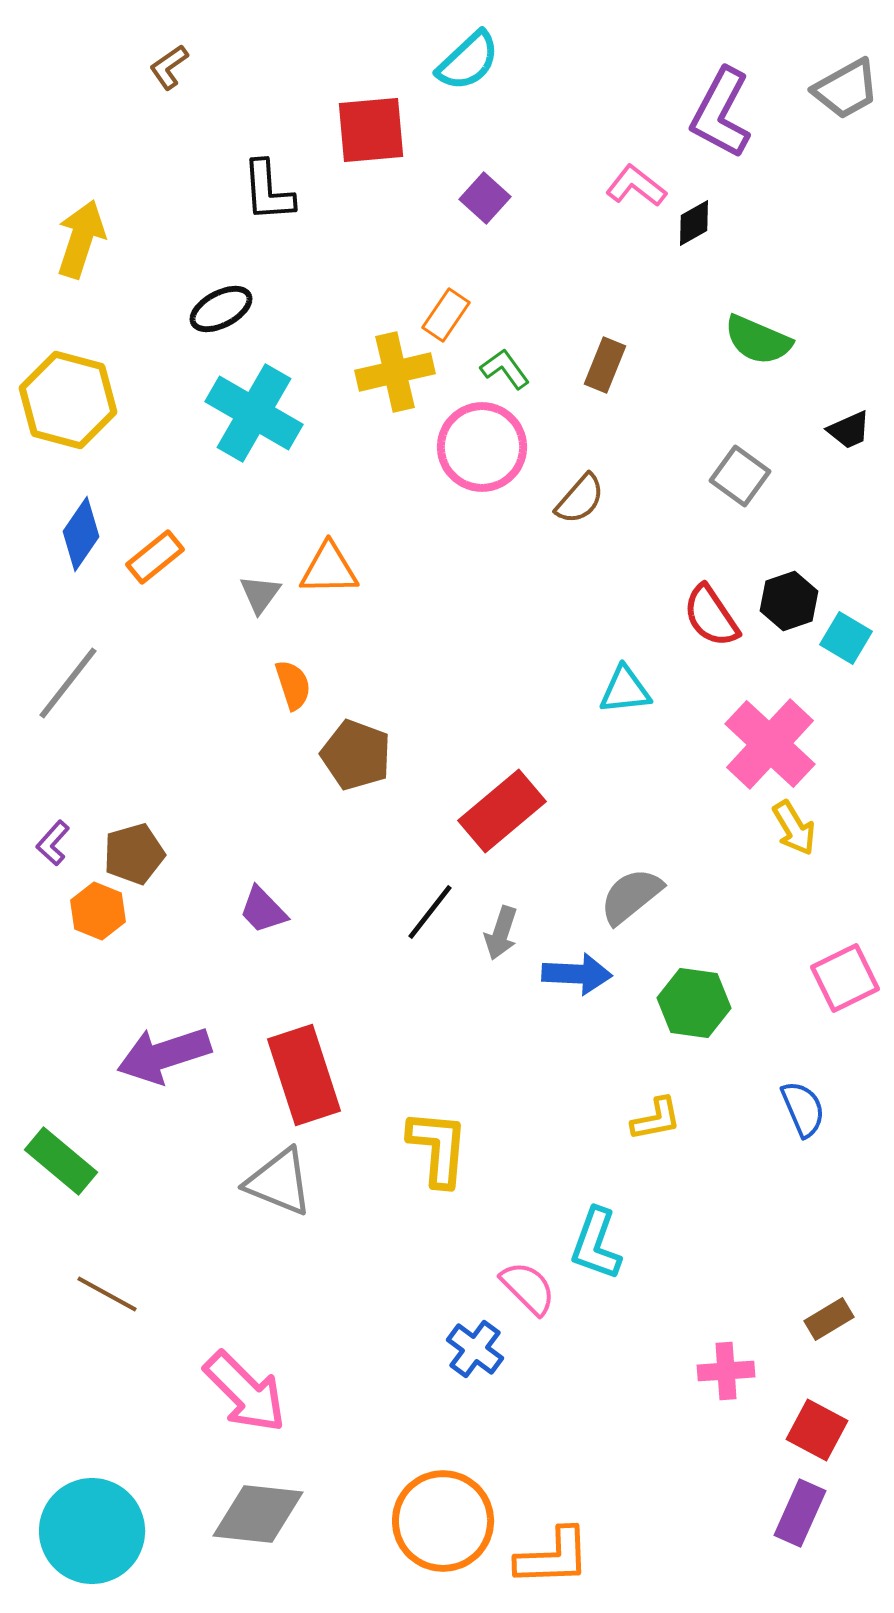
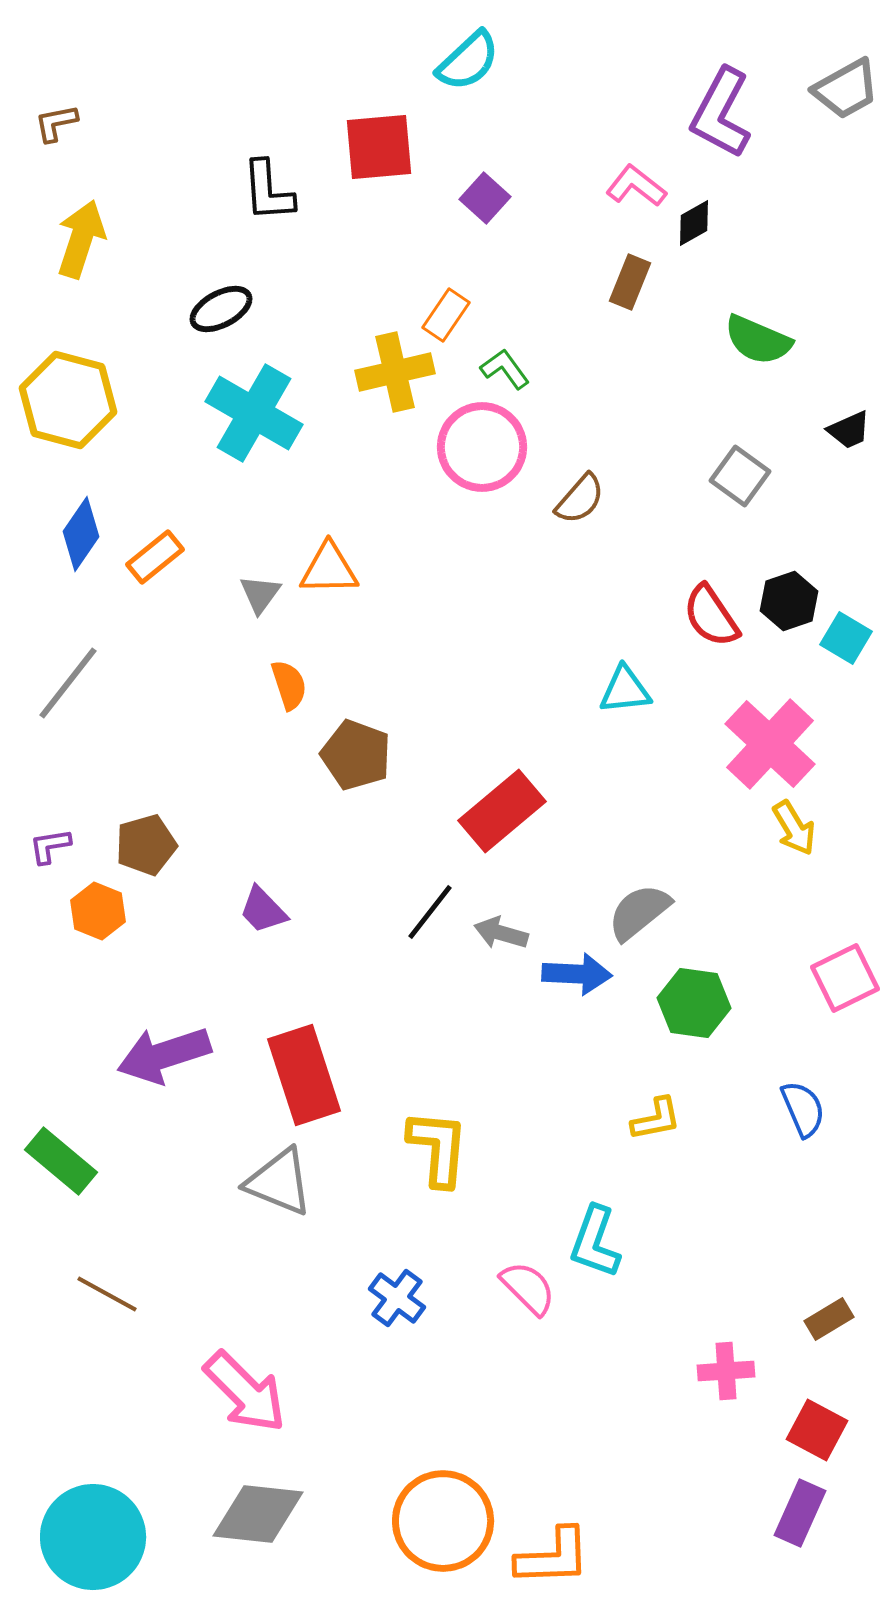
brown L-shape at (169, 67): moved 113 px left, 56 px down; rotated 24 degrees clockwise
red square at (371, 130): moved 8 px right, 17 px down
brown rectangle at (605, 365): moved 25 px right, 83 px up
orange semicircle at (293, 685): moved 4 px left
purple L-shape at (53, 843): moved 3 px left, 3 px down; rotated 39 degrees clockwise
brown pentagon at (134, 854): moved 12 px right, 9 px up
gray semicircle at (631, 896): moved 8 px right, 16 px down
gray arrow at (501, 933): rotated 88 degrees clockwise
cyan L-shape at (596, 1244): moved 1 px left, 2 px up
blue cross at (475, 1349): moved 78 px left, 51 px up
cyan circle at (92, 1531): moved 1 px right, 6 px down
